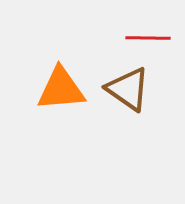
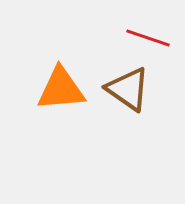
red line: rotated 18 degrees clockwise
